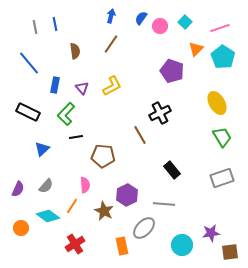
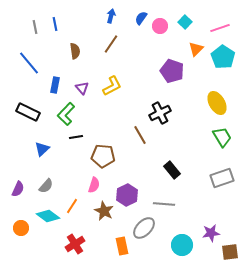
pink semicircle at (85, 185): moved 9 px right; rotated 21 degrees clockwise
